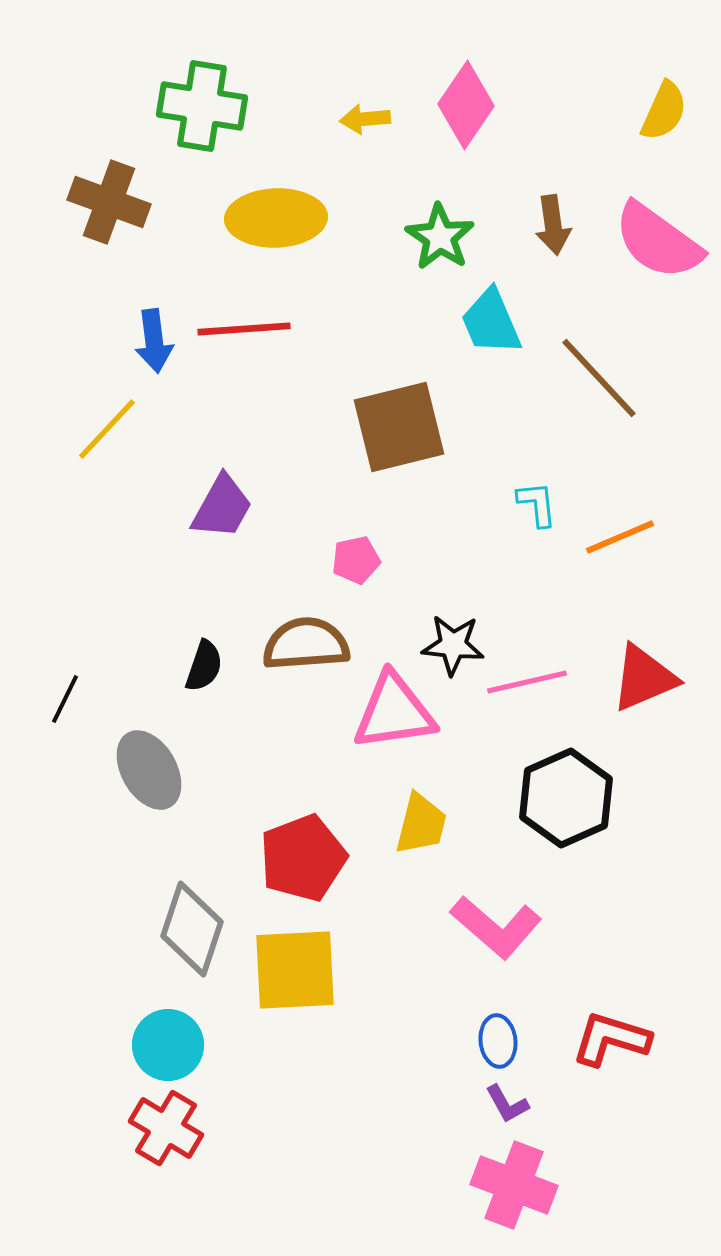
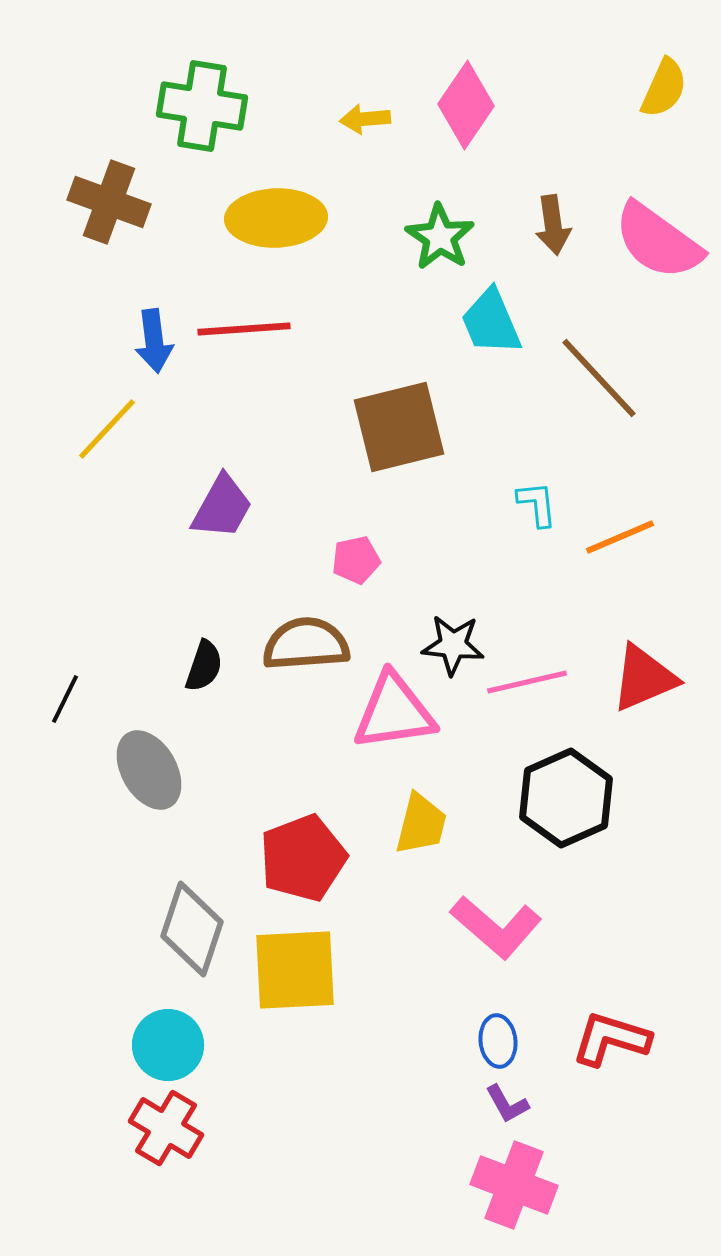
yellow semicircle: moved 23 px up
